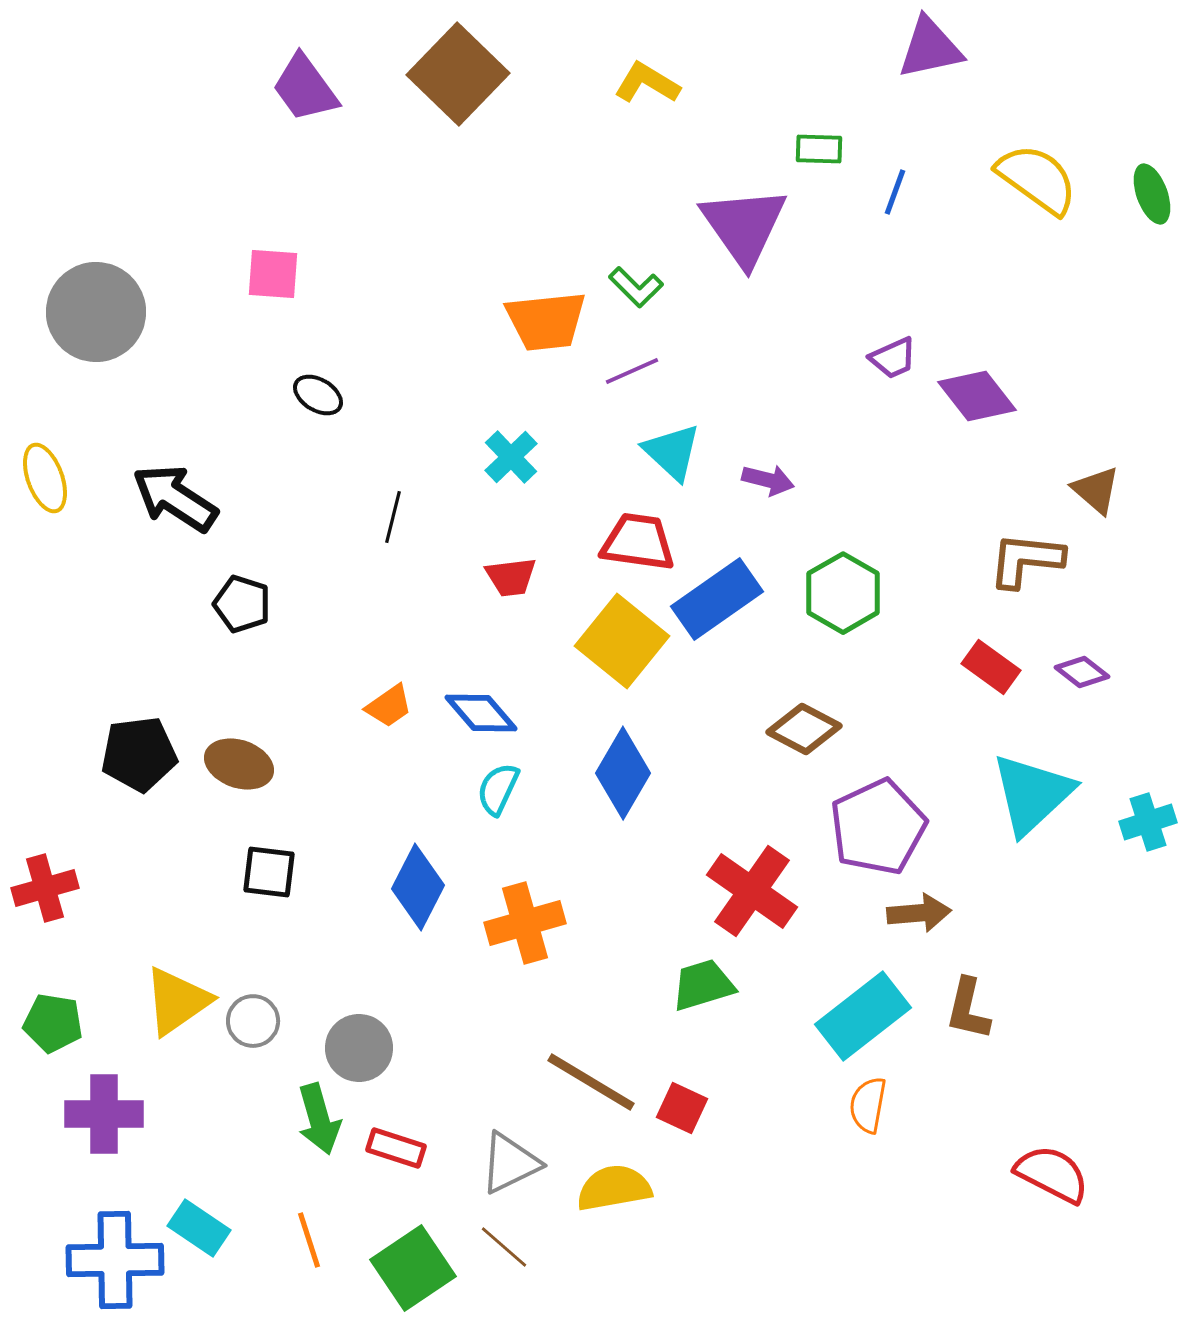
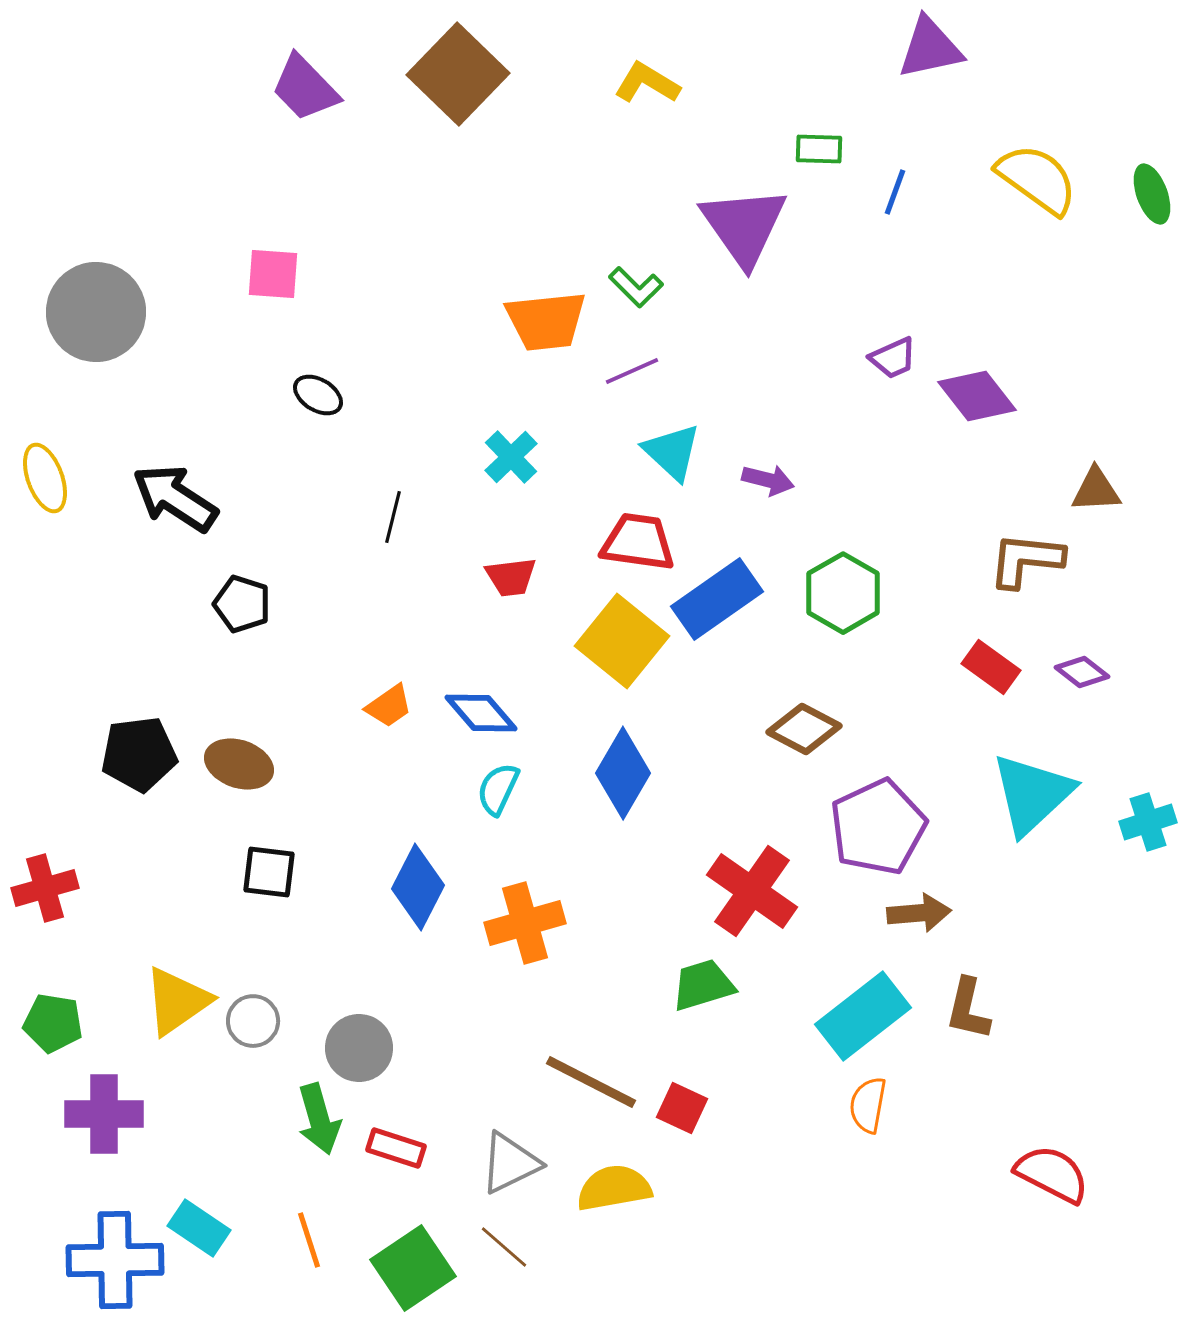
purple trapezoid at (305, 88): rotated 8 degrees counterclockwise
brown triangle at (1096, 490): rotated 44 degrees counterclockwise
brown line at (591, 1082): rotated 4 degrees counterclockwise
